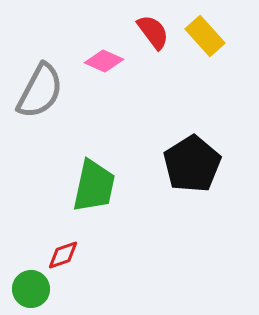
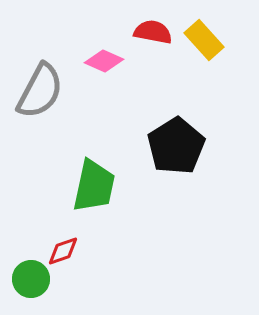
red semicircle: rotated 42 degrees counterclockwise
yellow rectangle: moved 1 px left, 4 px down
black pentagon: moved 16 px left, 18 px up
red diamond: moved 4 px up
green circle: moved 10 px up
